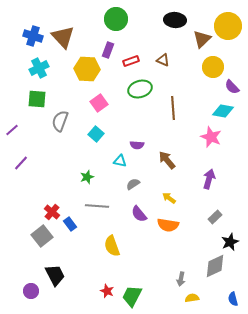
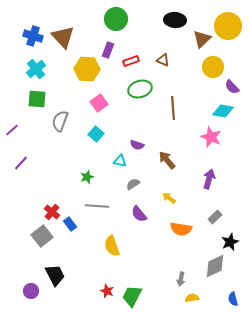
cyan cross at (39, 68): moved 3 px left, 1 px down; rotated 12 degrees counterclockwise
purple semicircle at (137, 145): rotated 16 degrees clockwise
orange semicircle at (168, 225): moved 13 px right, 4 px down
